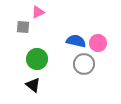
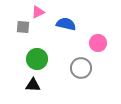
blue semicircle: moved 10 px left, 17 px up
gray circle: moved 3 px left, 4 px down
black triangle: rotated 35 degrees counterclockwise
